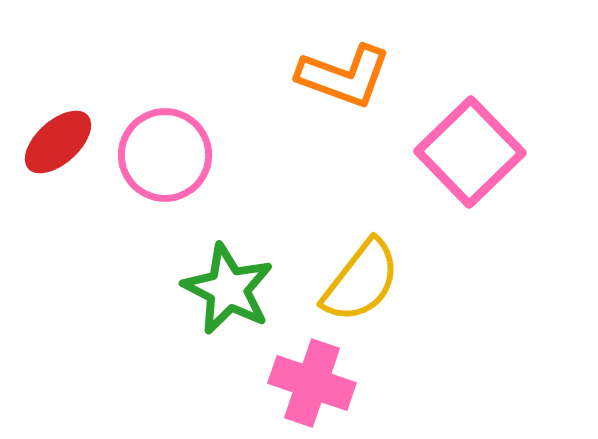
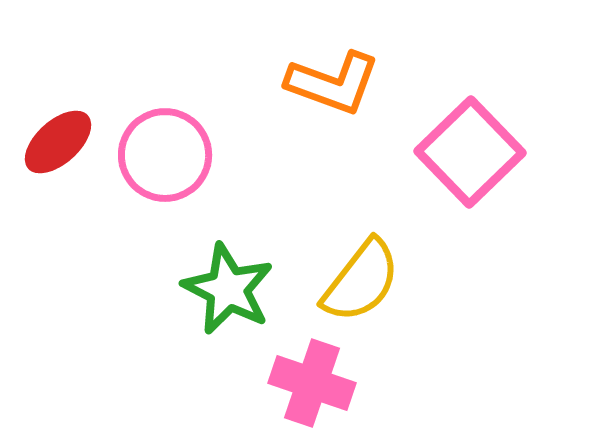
orange L-shape: moved 11 px left, 7 px down
